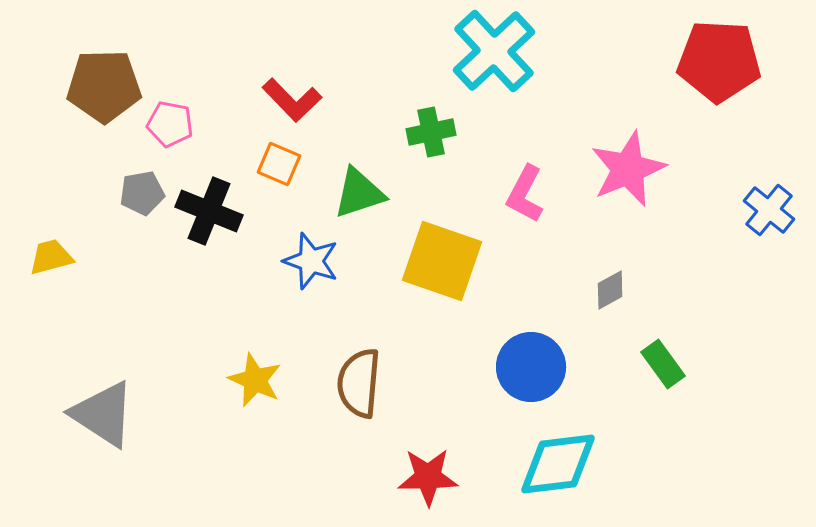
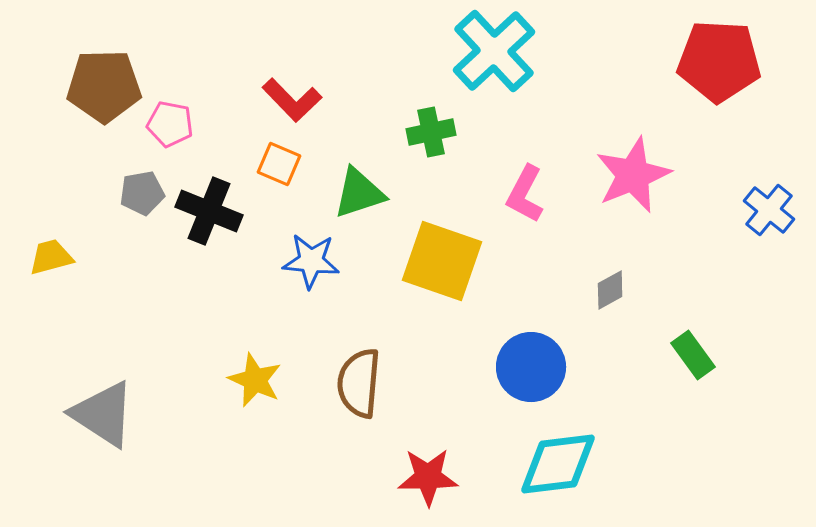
pink star: moved 5 px right, 6 px down
blue star: rotated 14 degrees counterclockwise
green rectangle: moved 30 px right, 9 px up
